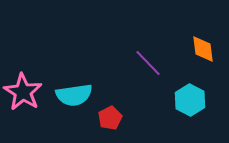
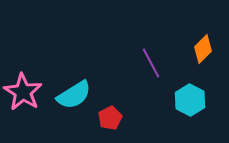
orange diamond: rotated 52 degrees clockwise
purple line: moved 3 px right; rotated 16 degrees clockwise
cyan semicircle: rotated 24 degrees counterclockwise
